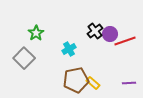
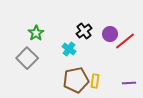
black cross: moved 11 px left
red line: rotated 20 degrees counterclockwise
cyan cross: rotated 24 degrees counterclockwise
gray square: moved 3 px right
yellow rectangle: moved 2 px right, 2 px up; rotated 56 degrees clockwise
